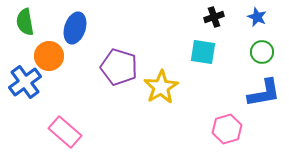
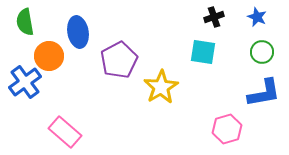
blue ellipse: moved 3 px right, 4 px down; rotated 28 degrees counterclockwise
purple pentagon: moved 7 px up; rotated 27 degrees clockwise
